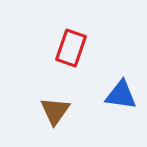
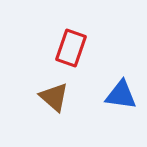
brown triangle: moved 1 px left, 14 px up; rotated 24 degrees counterclockwise
